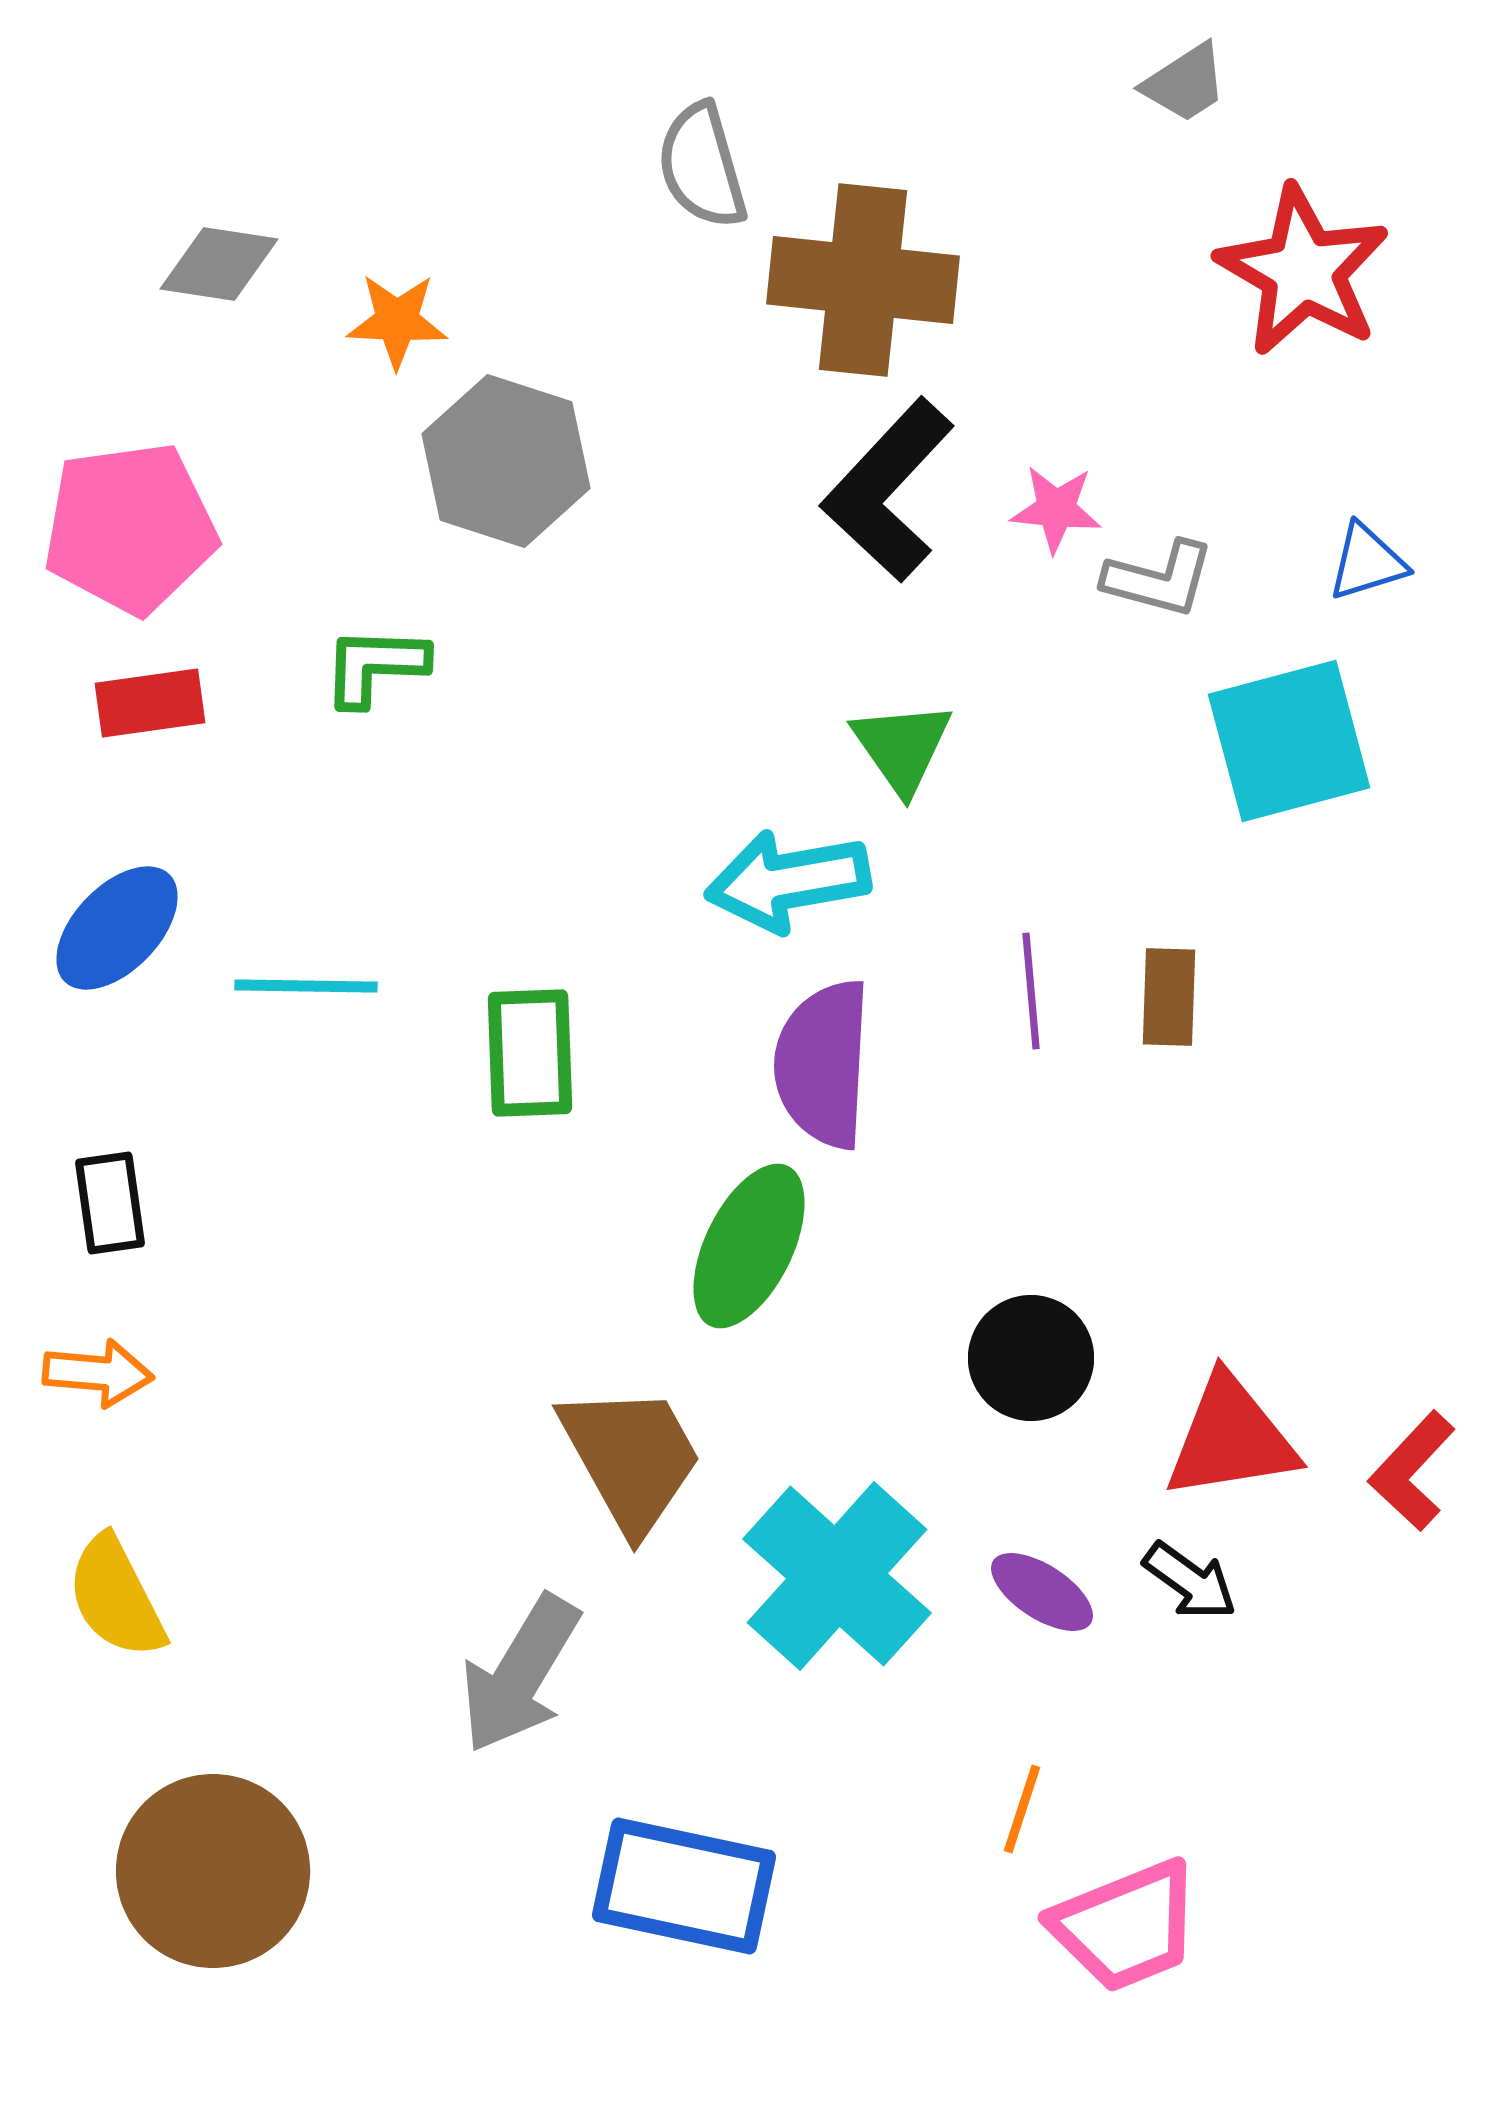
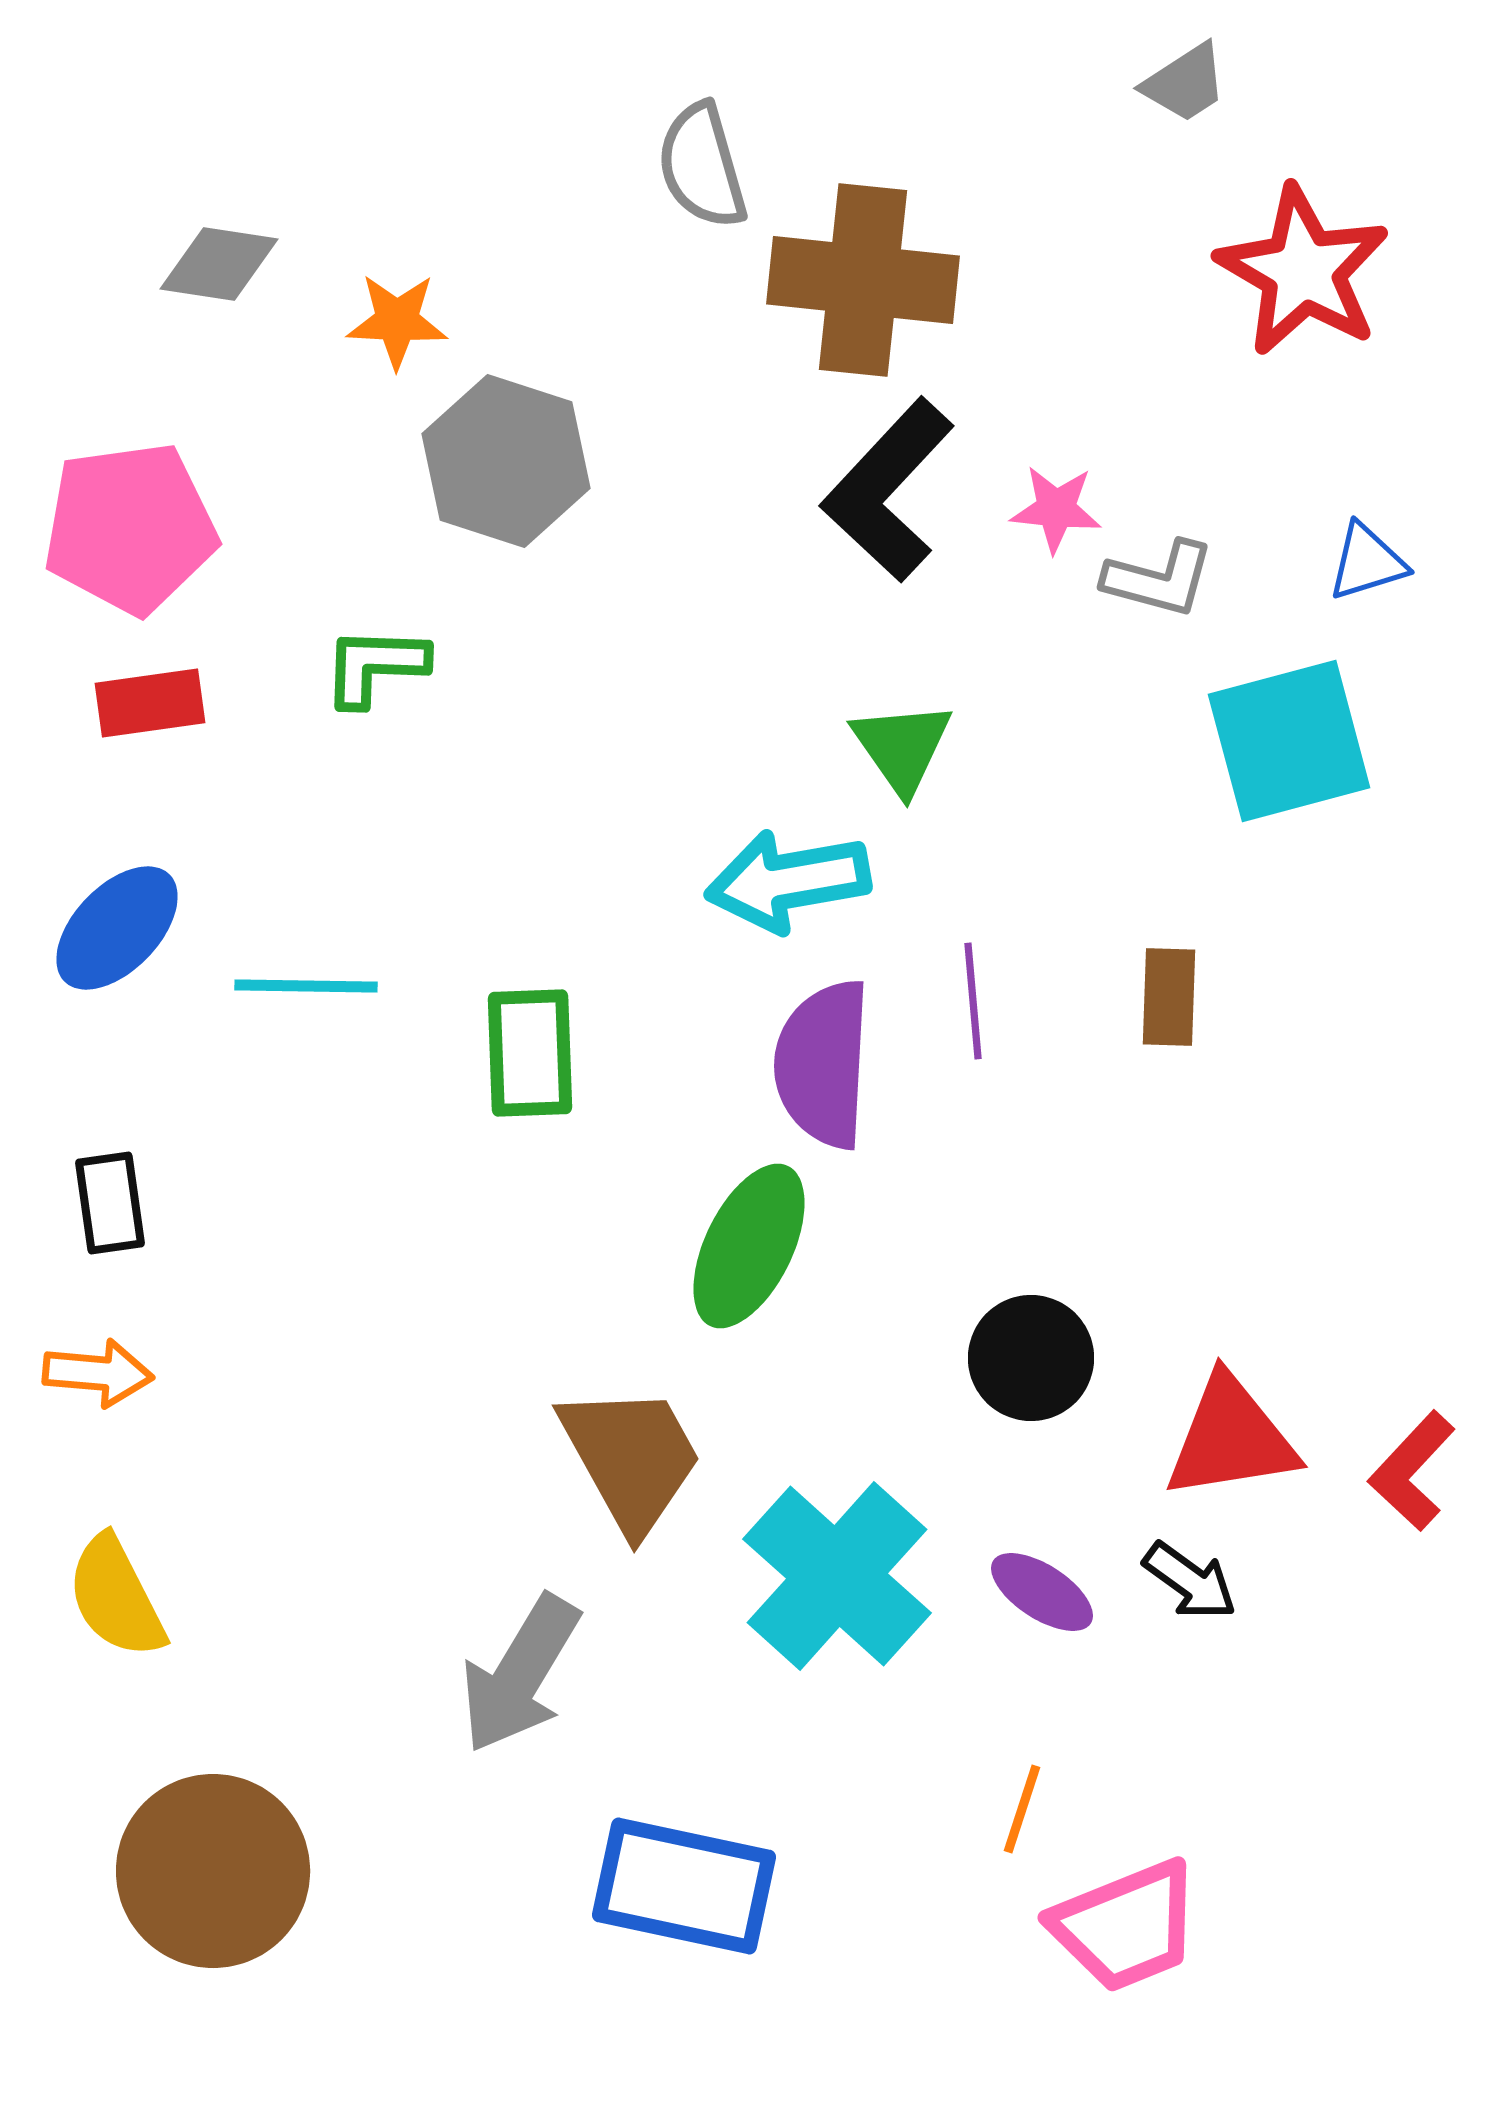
purple line: moved 58 px left, 10 px down
